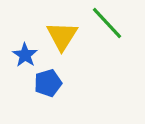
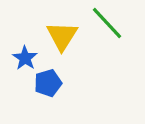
blue star: moved 3 px down
